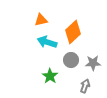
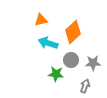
cyan arrow: moved 1 px right, 1 px down
green star: moved 6 px right, 2 px up; rotated 28 degrees counterclockwise
